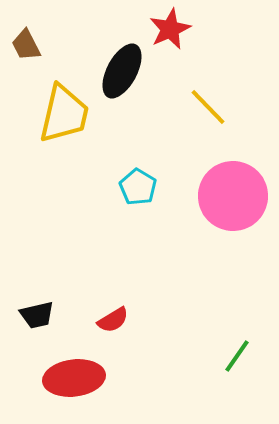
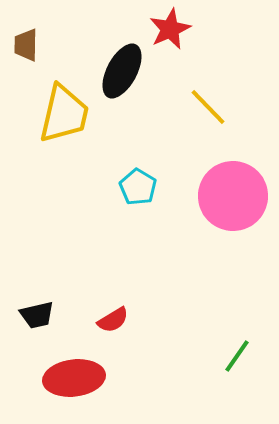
brown trapezoid: rotated 28 degrees clockwise
